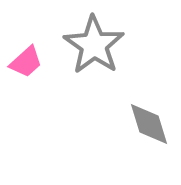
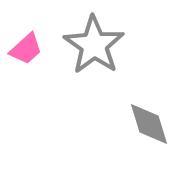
pink trapezoid: moved 13 px up
